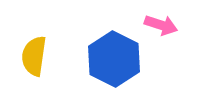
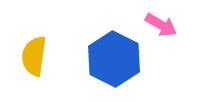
pink arrow: rotated 12 degrees clockwise
